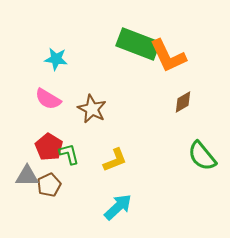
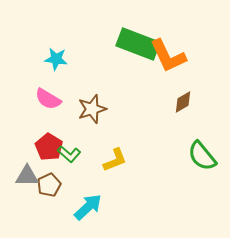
brown star: rotated 28 degrees clockwise
green L-shape: rotated 145 degrees clockwise
cyan arrow: moved 30 px left
